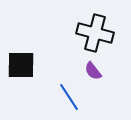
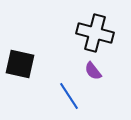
black square: moved 1 px left, 1 px up; rotated 12 degrees clockwise
blue line: moved 1 px up
